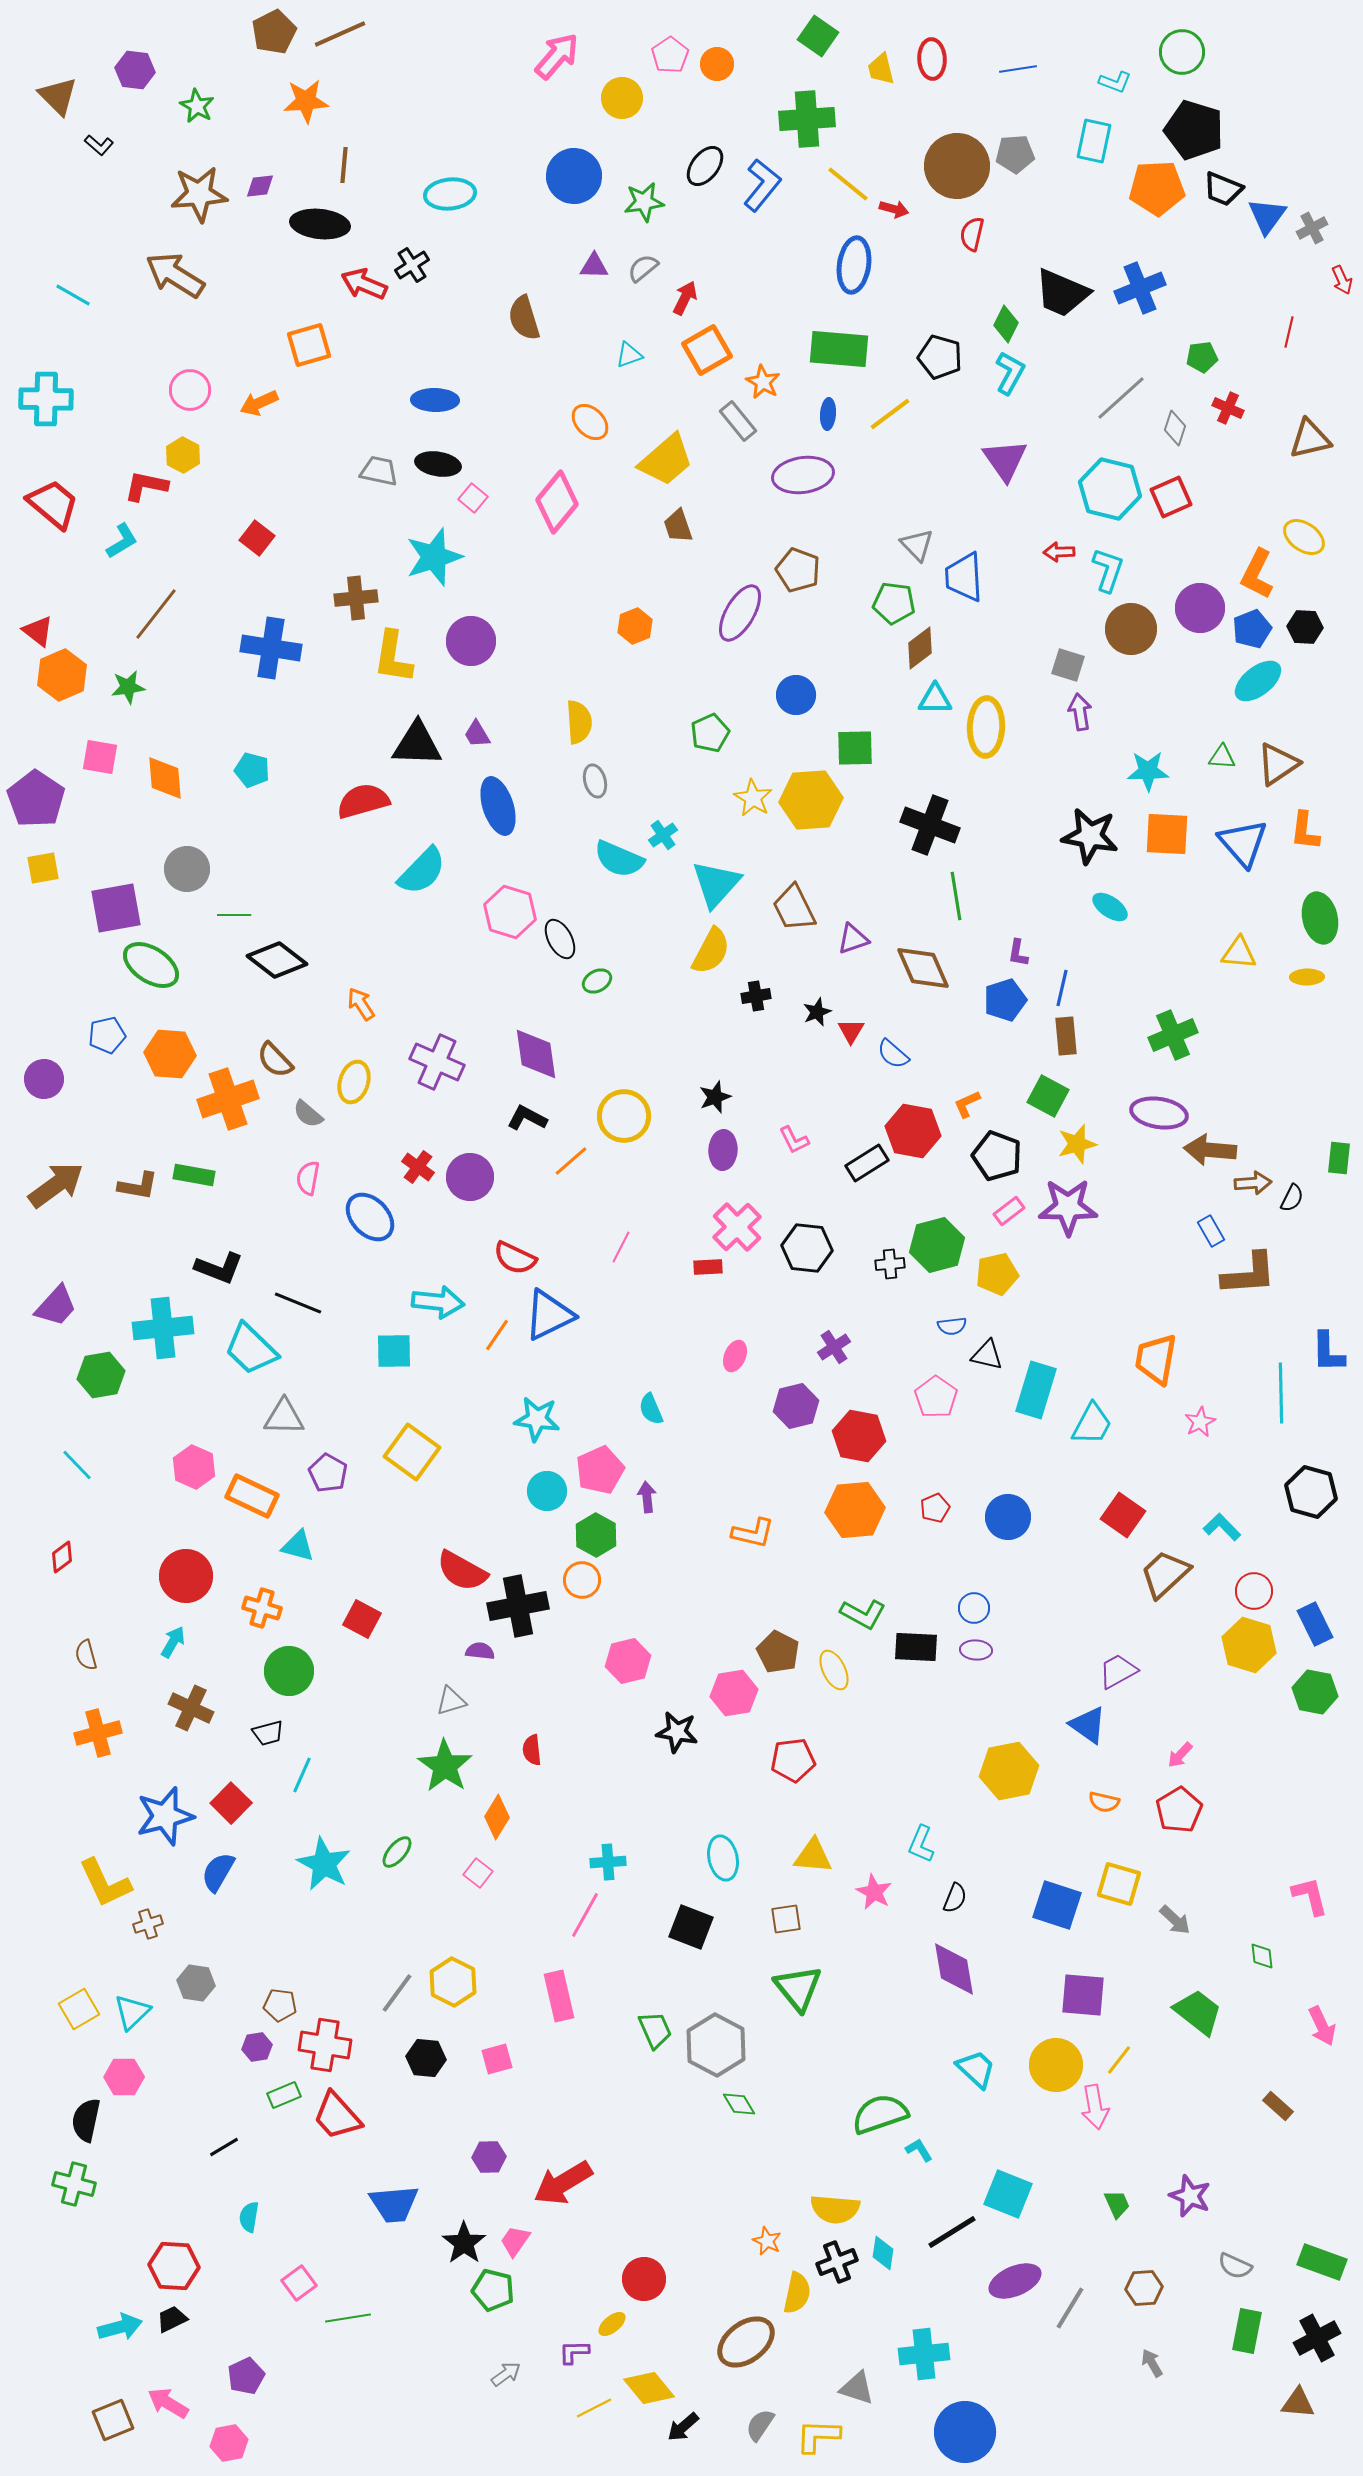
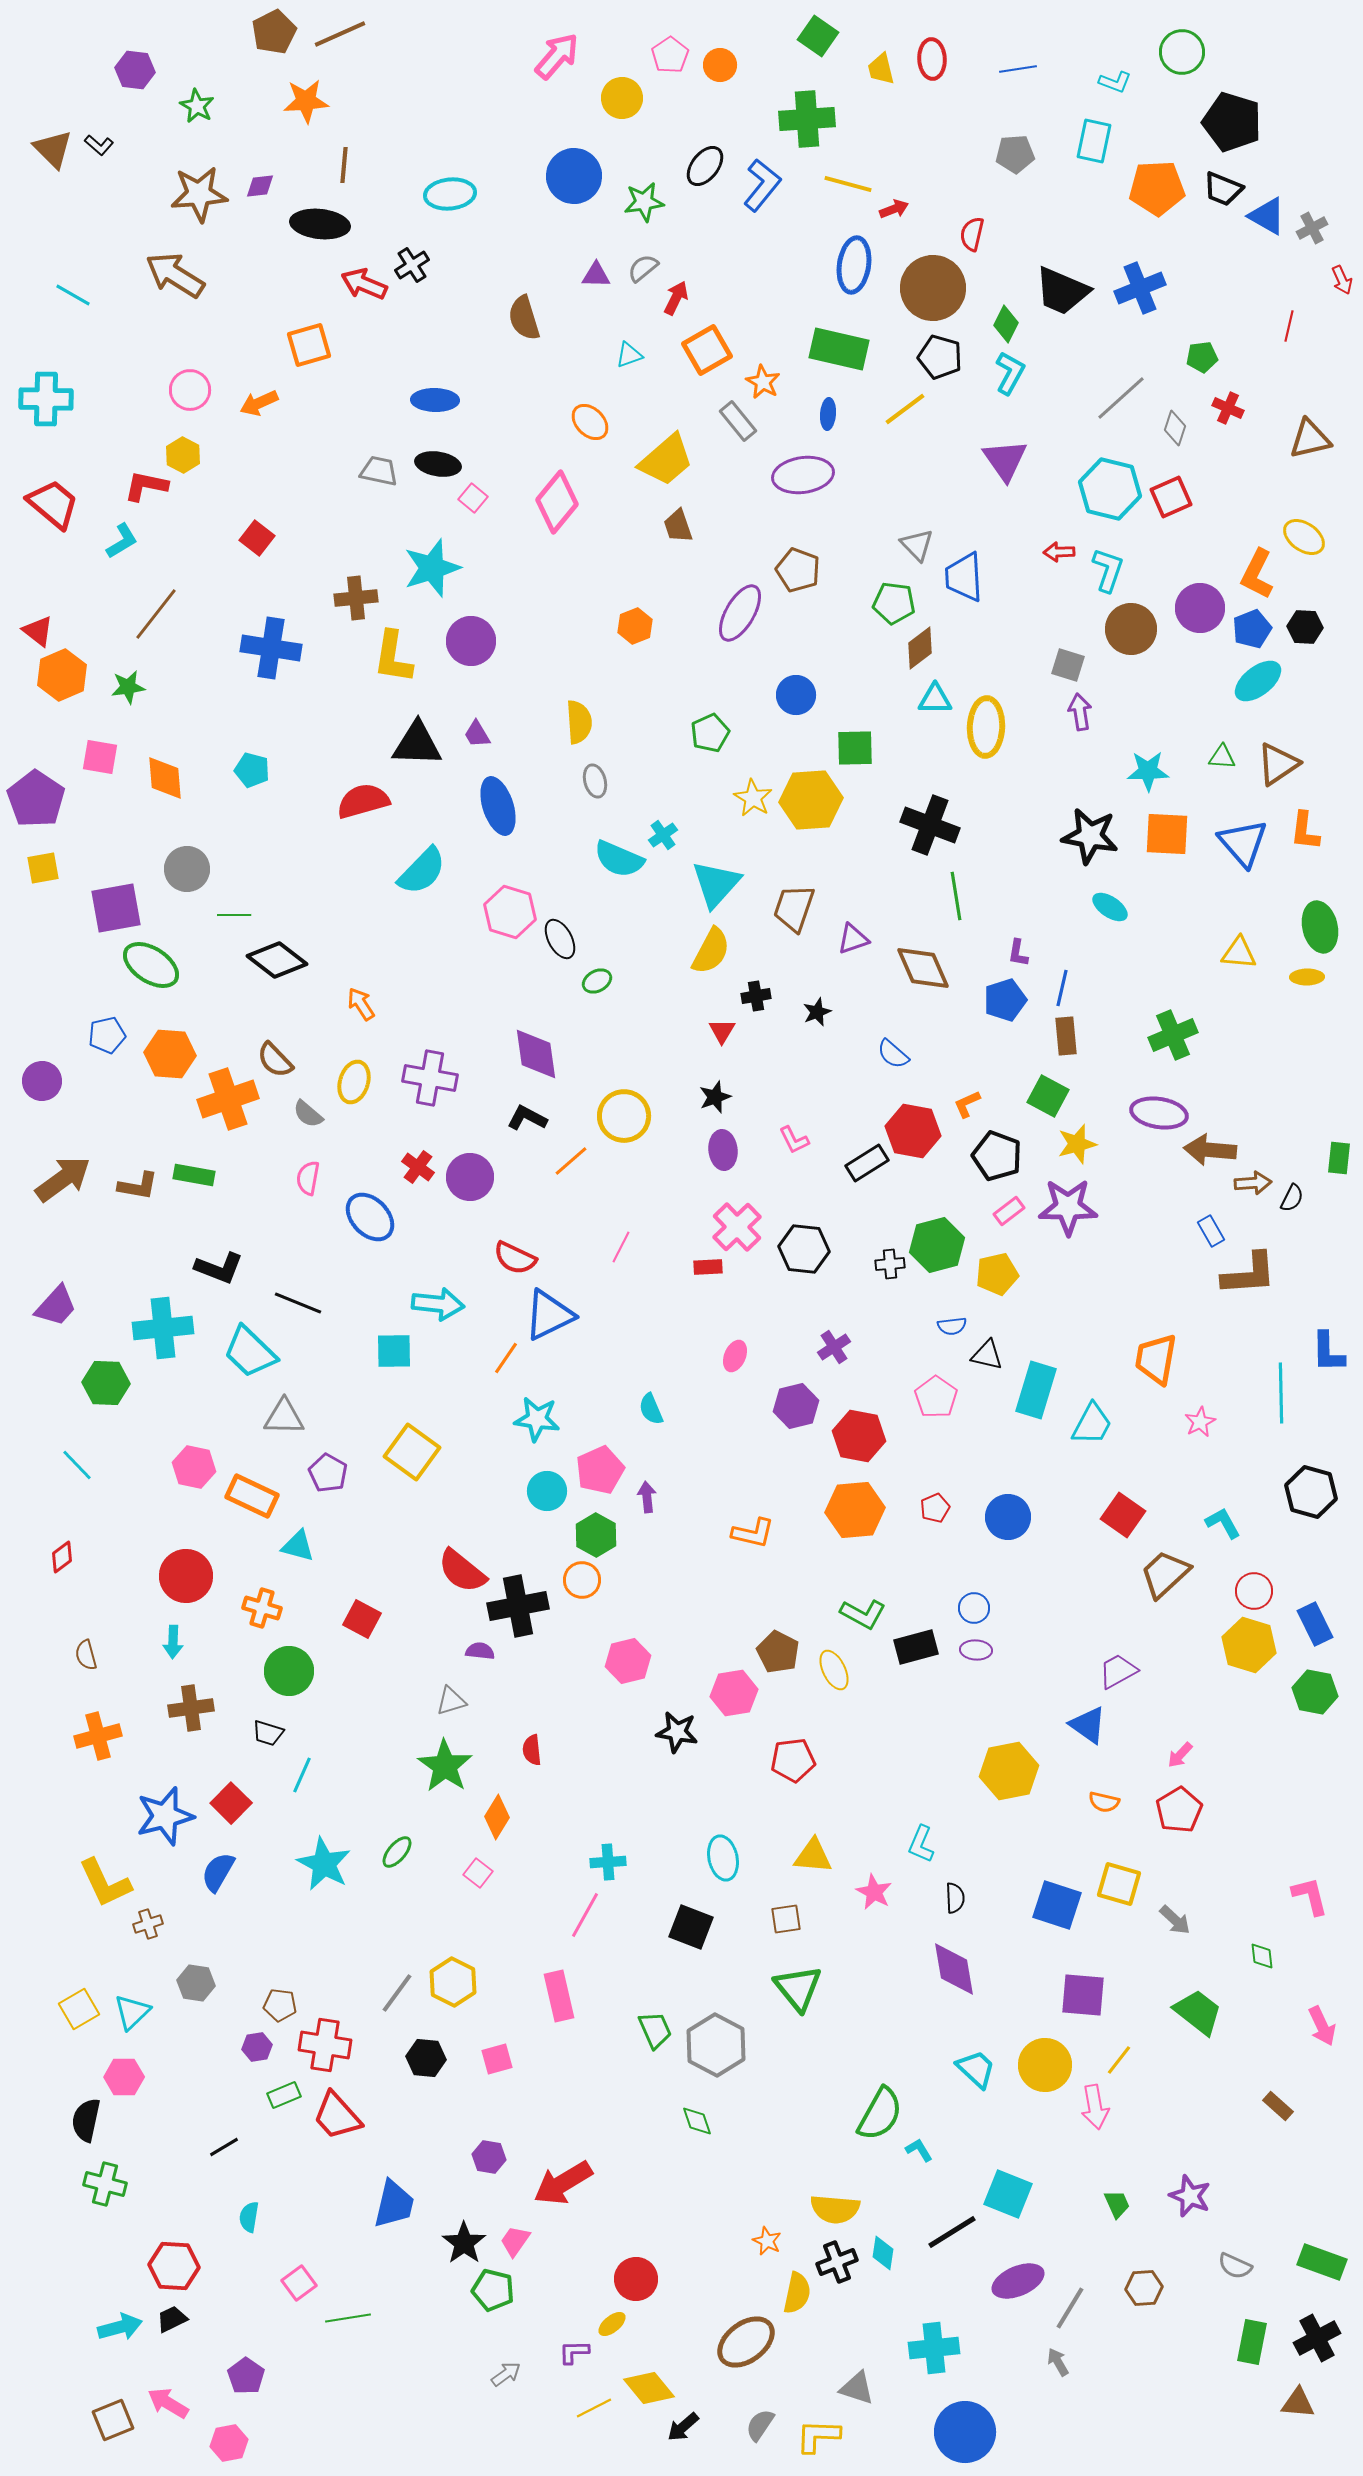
orange circle at (717, 64): moved 3 px right, 1 px down
brown triangle at (58, 96): moved 5 px left, 53 px down
black pentagon at (1194, 130): moved 38 px right, 8 px up
brown circle at (957, 166): moved 24 px left, 122 px down
yellow line at (848, 184): rotated 24 degrees counterclockwise
red arrow at (894, 209): rotated 36 degrees counterclockwise
blue triangle at (1267, 216): rotated 36 degrees counterclockwise
purple triangle at (594, 266): moved 2 px right, 9 px down
black trapezoid at (1062, 293): moved 2 px up
red arrow at (685, 298): moved 9 px left
red line at (1289, 332): moved 6 px up
green rectangle at (839, 349): rotated 8 degrees clockwise
yellow line at (890, 414): moved 15 px right, 5 px up
cyan star at (434, 557): moved 2 px left, 11 px down
brown trapezoid at (794, 908): rotated 45 degrees clockwise
green ellipse at (1320, 918): moved 9 px down
red triangle at (851, 1031): moved 129 px left
purple cross at (437, 1062): moved 7 px left, 16 px down; rotated 14 degrees counterclockwise
purple circle at (44, 1079): moved 2 px left, 2 px down
purple ellipse at (723, 1150): rotated 9 degrees counterclockwise
brown arrow at (56, 1185): moved 7 px right, 6 px up
black hexagon at (807, 1248): moved 3 px left, 1 px down
cyan arrow at (438, 1302): moved 2 px down
orange line at (497, 1335): moved 9 px right, 23 px down
cyan trapezoid at (251, 1349): moved 1 px left, 3 px down
green hexagon at (101, 1375): moved 5 px right, 8 px down; rotated 12 degrees clockwise
pink hexagon at (194, 1467): rotated 12 degrees counterclockwise
cyan L-shape at (1222, 1527): moved 1 px right, 4 px up; rotated 15 degrees clockwise
red semicircle at (462, 1571): rotated 10 degrees clockwise
cyan arrow at (173, 1642): rotated 152 degrees clockwise
black rectangle at (916, 1647): rotated 18 degrees counterclockwise
brown cross at (191, 1708): rotated 33 degrees counterclockwise
orange cross at (98, 1733): moved 3 px down
black trapezoid at (268, 1733): rotated 32 degrees clockwise
black semicircle at (955, 1898): rotated 24 degrees counterclockwise
yellow circle at (1056, 2065): moved 11 px left
green diamond at (739, 2104): moved 42 px left, 17 px down; rotated 12 degrees clockwise
green semicircle at (880, 2114): rotated 138 degrees clockwise
purple hexagon at (489, 2157): rotated 12 degrees clockwise
green cross at (74, 2184): moved 31 px right
blue trapezoid at (394, 2204): rotated 72 degrees counterclockwise
red circle at (644, 2279): moved 8 px left
purple ellipse at (1015, 2281): moved 3 px right
green rectangle at (1247, 2331): moved 5 px right, 11 px down
cyan cross at (924, 2354): moved 10 px right, 6 px up
gray arrow at (1152, 2363): moved 94 px left, 1 px up
purple pentagon at (246, 2376): rotated 12 degrees counterclockwise
